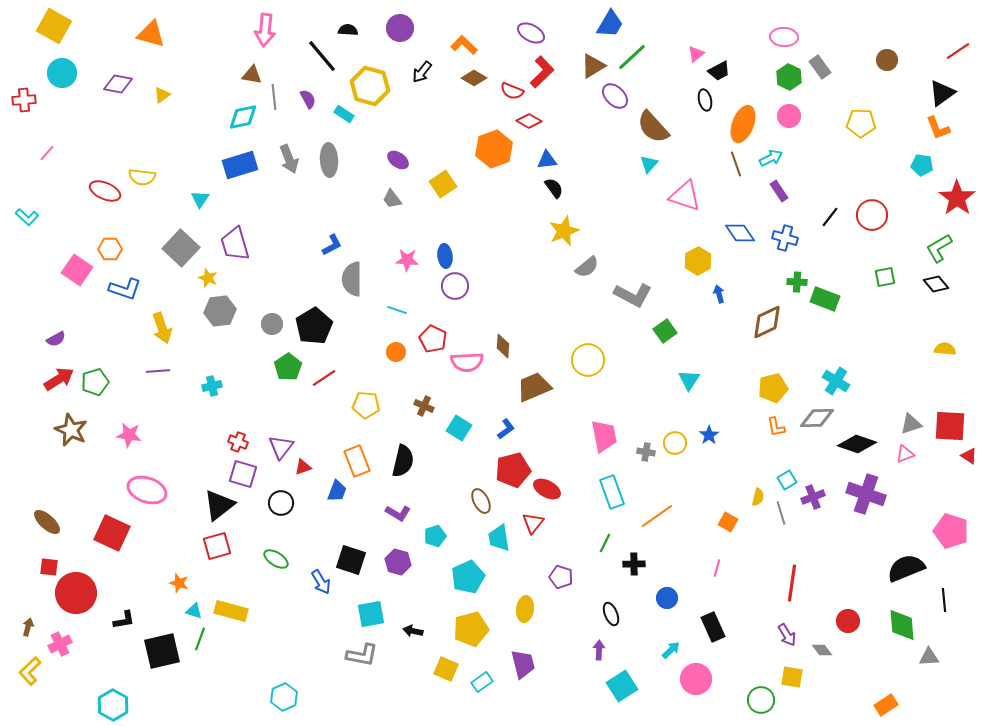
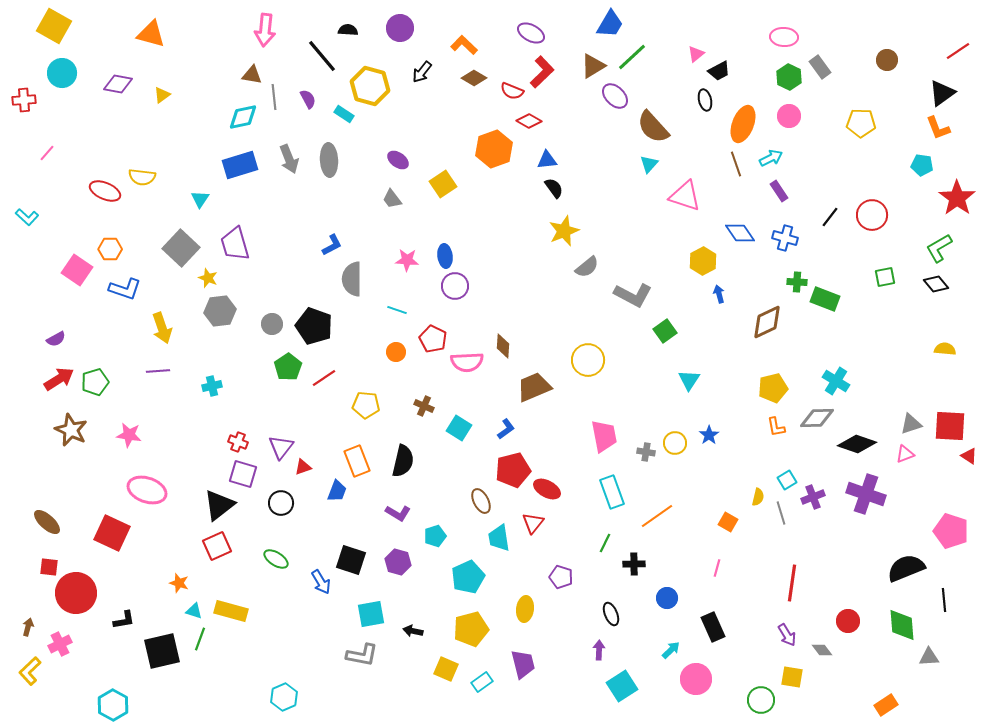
yellow hexagon at (698, 261): moved 5 px right
black pentagon at (314, 326): rotated 21 degrees counterclockwise
red square at (217, 546): rotated 8 degrees counterclockwise
